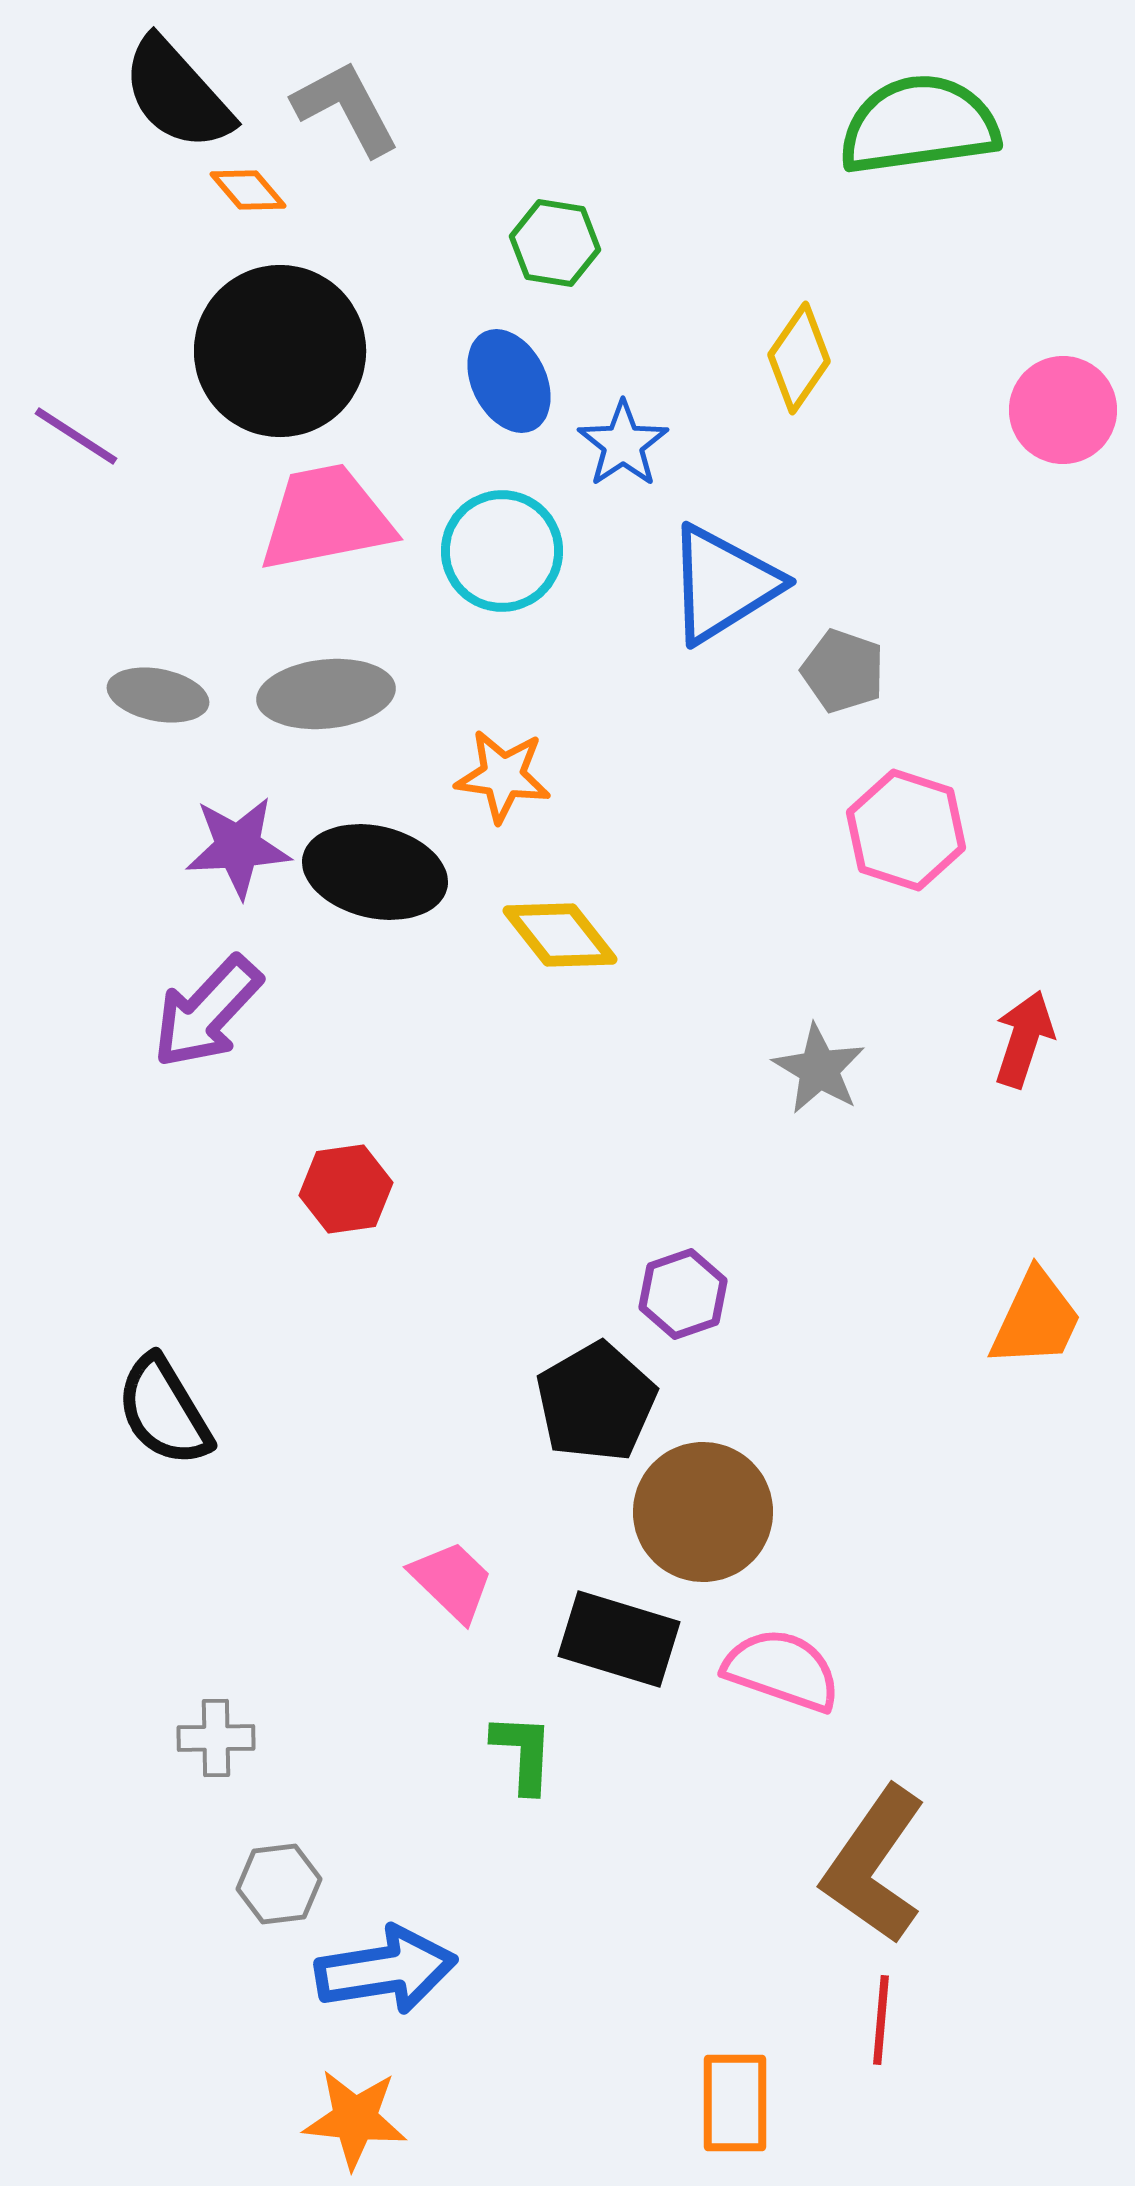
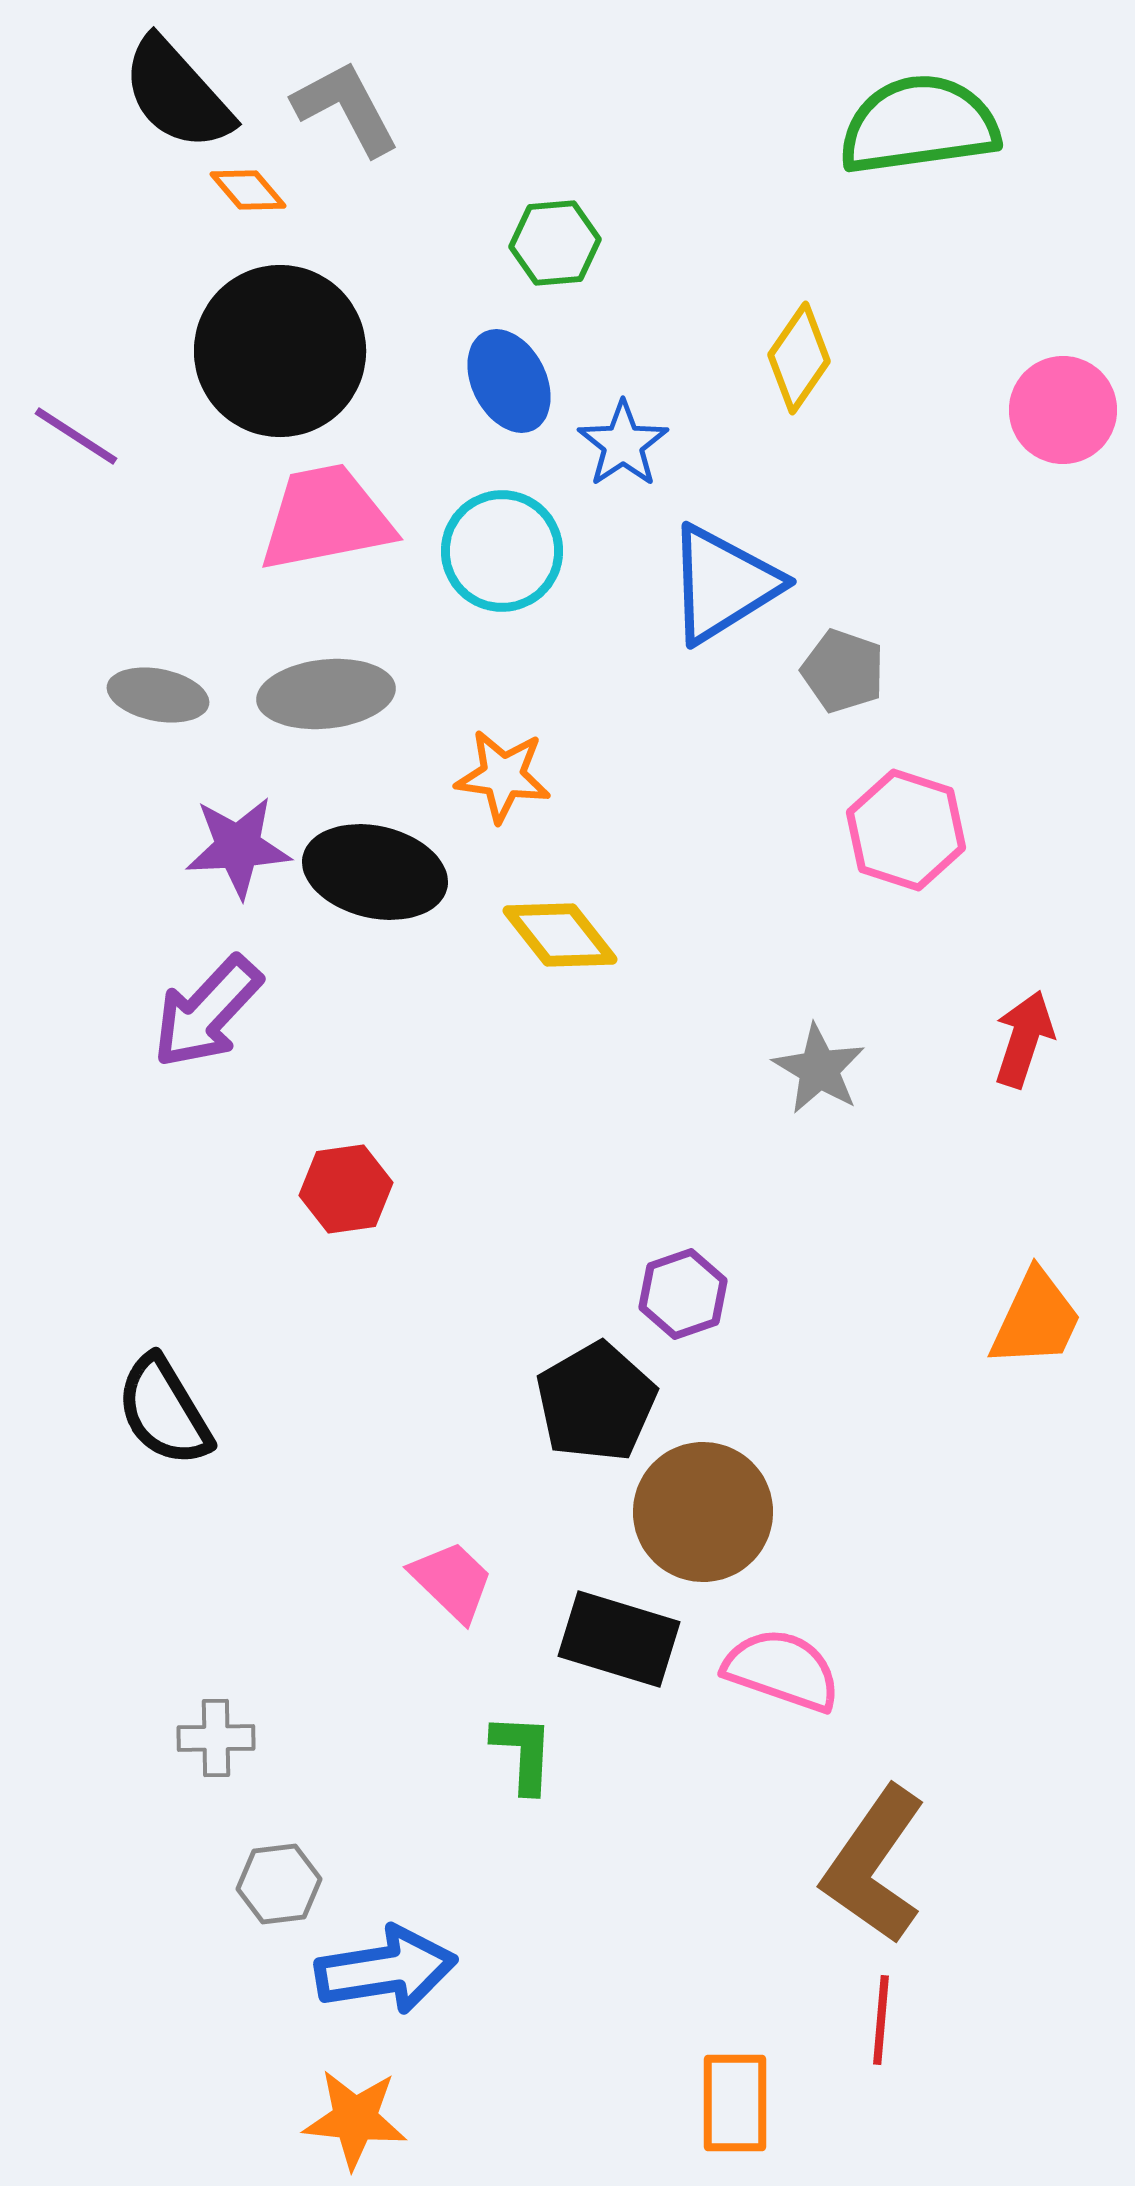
green hexagon at (555, 243): rotated 14 degrees counterclockwise
